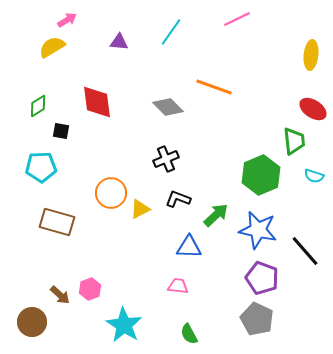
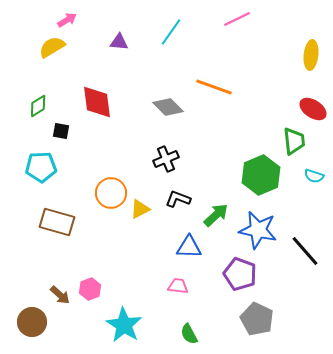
purple pentagon: moved 22 px left, 4 px up
